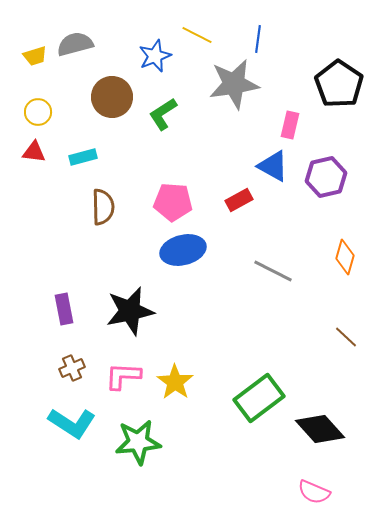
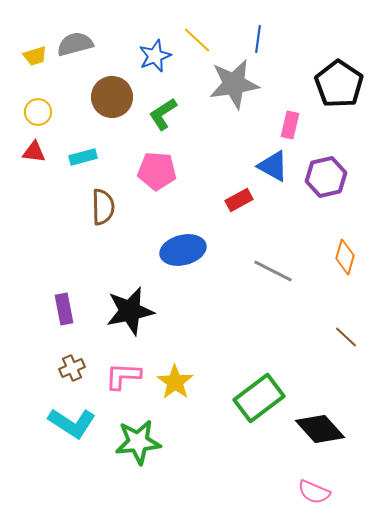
yellow line: moved 5 px down; rotated 16 degrees clockwise
pink pentagon: moved 16 px left, 31 px up
